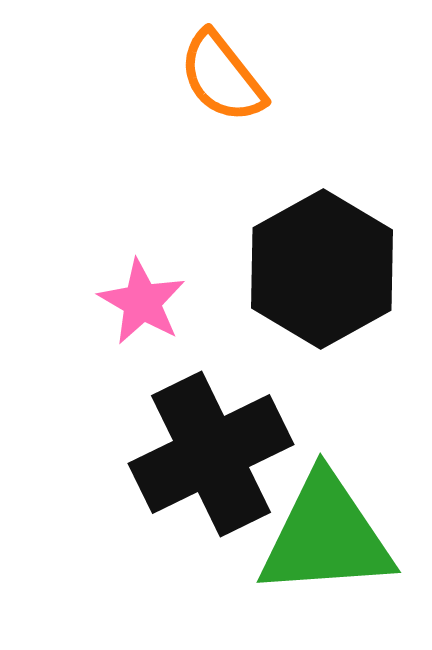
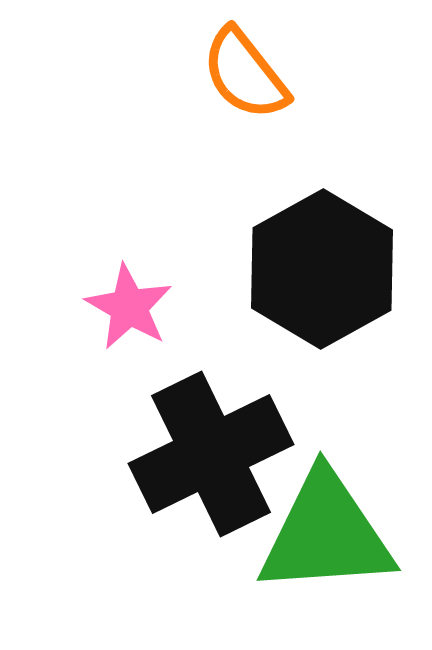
orange semicircle: moved 23 px right, 3 px up
pink star: moved 13 px left, 5 px down
green triangle: moved 2 px up
